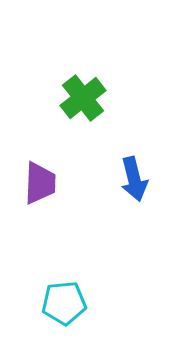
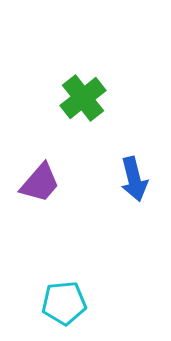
purple trapezoid: rotated 39 degrees clockwise
